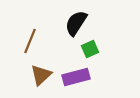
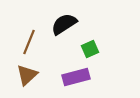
black semicircle: moved 12 px left, 1 px down; rotated 24 degrees clockwise
brown line: moved 1 px left, 1 px down
brown triangle: moved 14 px left
